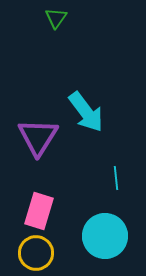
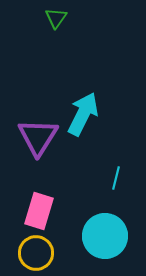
cyan arrow: moved 3 px left, 2 px down; rotated 117 degrees counterclockwise
cyan line: rotated 20 degrees clockwise
